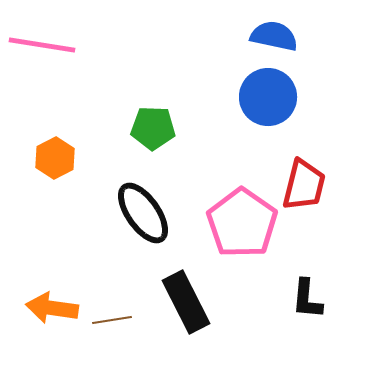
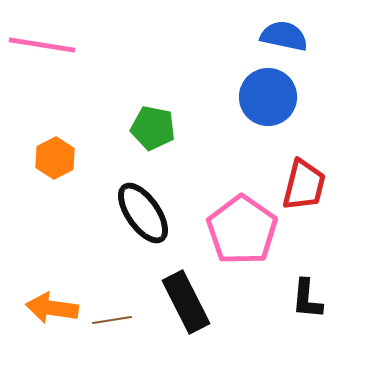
blue semicircle: moved 10 px right
green pentagon: rotated 9 degrees clockwise
pink pentagon: moved 7 px down
